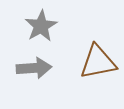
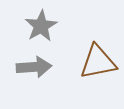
gray arrow: moved 1 px up
